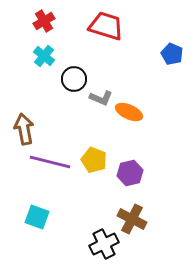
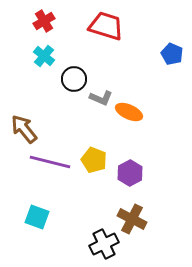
brown arrow: rotated 28 degrees counterclockwise
purple hexagon: rotated 15 degrees counterclockwise
